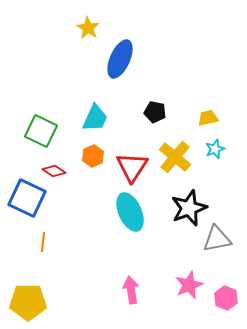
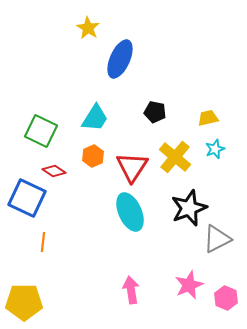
cyan trapezoid: rotated 8 degrees clockwise
gray triangle: rotated 16 degrees counterclockwise
yellow pentagon: moved 4 px left
